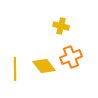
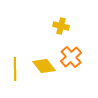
orange cross: rotated 20 degrees counterclockwise
